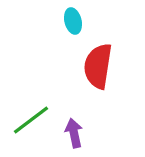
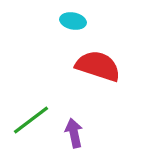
cyan ellipse: rotated 65 degrees counterclockwise
red semicircle: rotated 99 degrees clockwise
